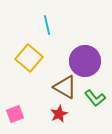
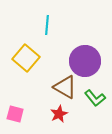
cyan line: rotated 18 degrees clockwise
yellow square: moved 3 px left
pink square: rotated 36 degrees clockwise
